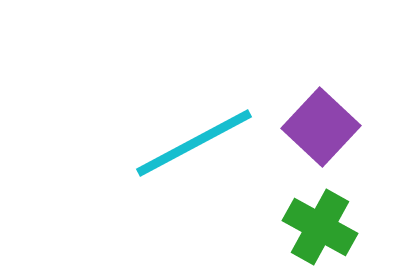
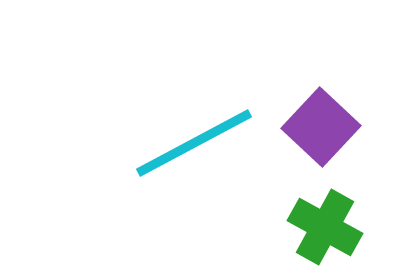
green cross: moved 5 px right
